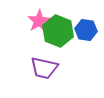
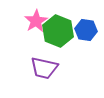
pink star: moved 3 px left
